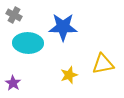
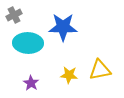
gray cross: rotated 35 degrees clockwise
yellow triangle: moved 3 px left, 6 px down
yellow star: rotated 24 degrees clockwise
purple star: moved 18 px right
